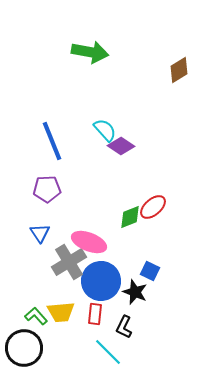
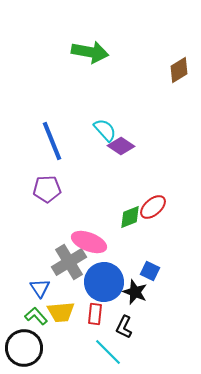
blue triangle: moved 55 px down
blue circle: moved 3 px right, 1 px down
